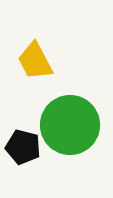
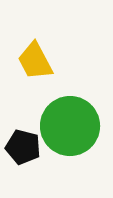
green circle: moved 1 px down
